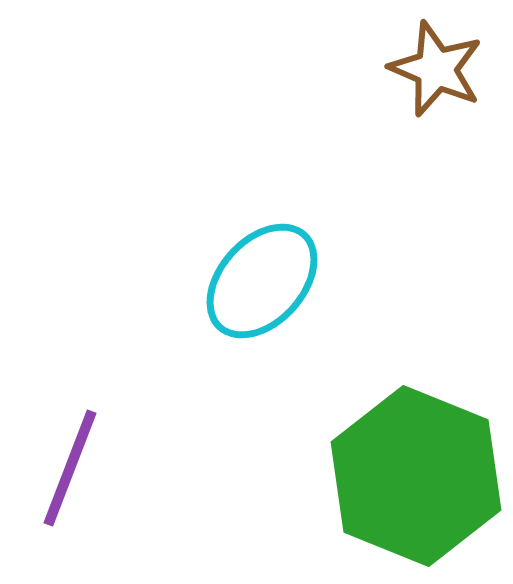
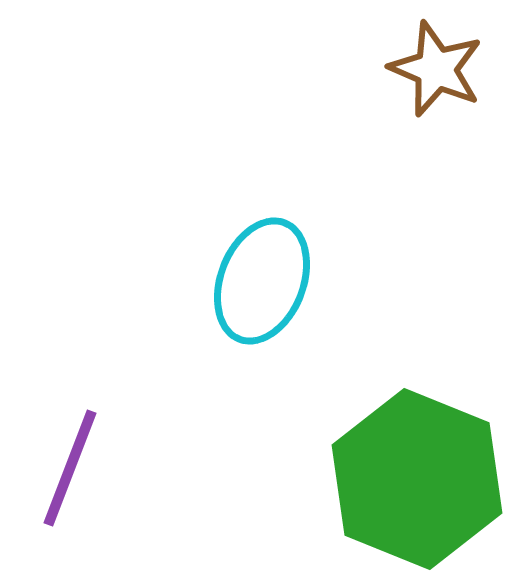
cyan ellipse: rotated 21 degrees counterclockwise
green hexagon: moved 1 px right, 3 px down
